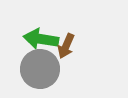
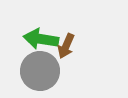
gray circle: moved 2 px down
